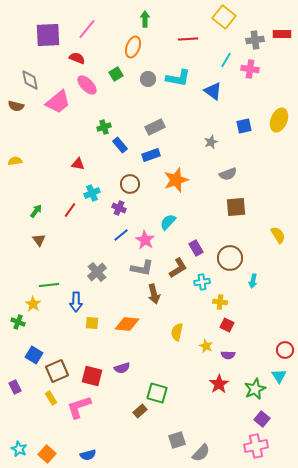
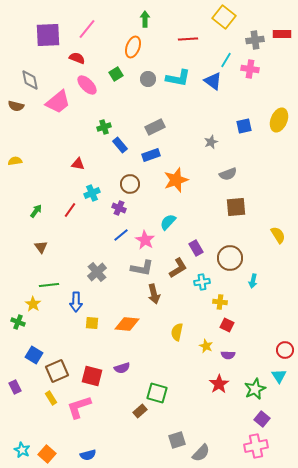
blue triangle at (213, 91): moved 10 px up
brown triangle at (39, 240): moved 2 px right, 7 px down
cyan star at (19, 449): moved 3 px right, 1 px down
